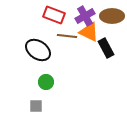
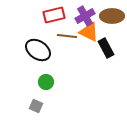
red rectangle: rotated 35 degrees counterclockwise
gray square: rotated 24 degrees clockwise
